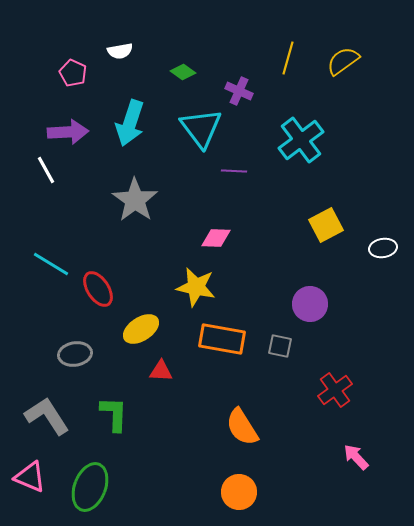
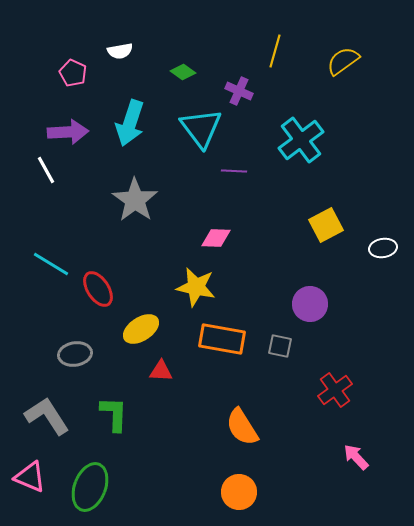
yellow line: moved 13 px left, 7 px up
